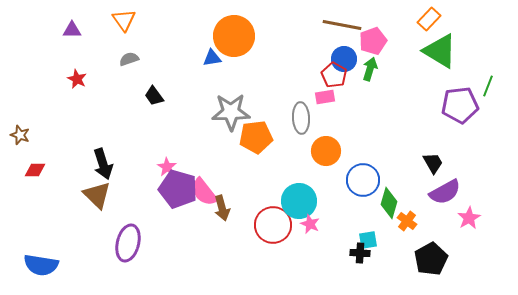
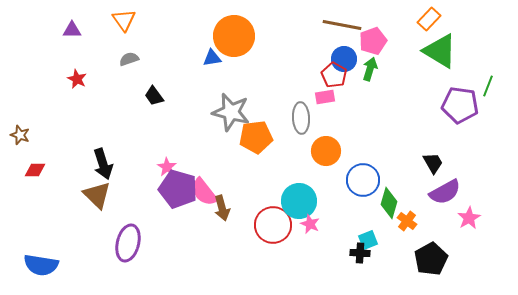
purple pentagon at (460, 105): rotated 15 degrees clockwise
gray star at (231, 112): rotated 15 degrees clockwise
cyan square at (368, 240): rotated 12 degrees counterclockwise
